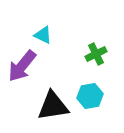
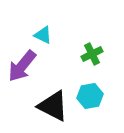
green cross: moved 4 px left
black triangle: rotated 36 degrees clockwise
